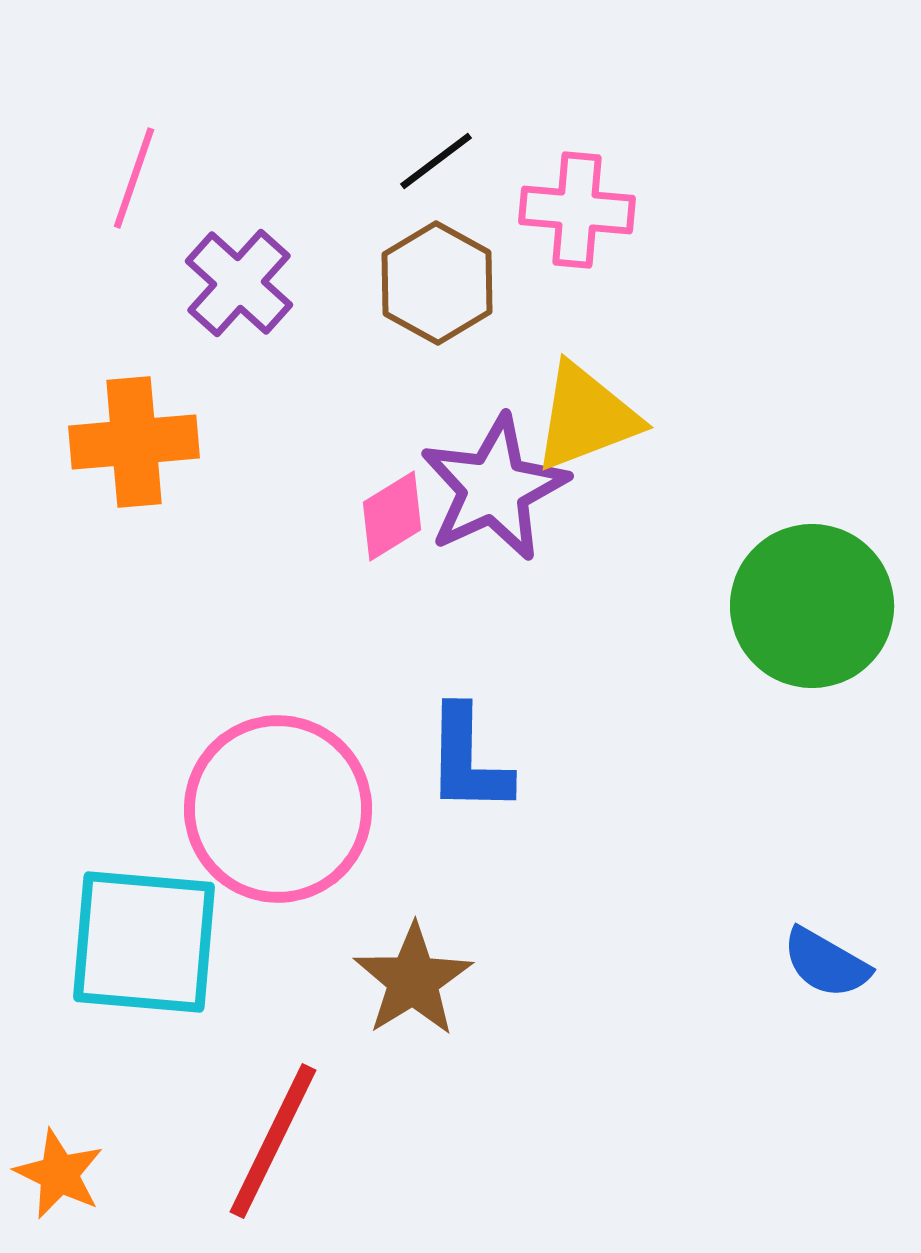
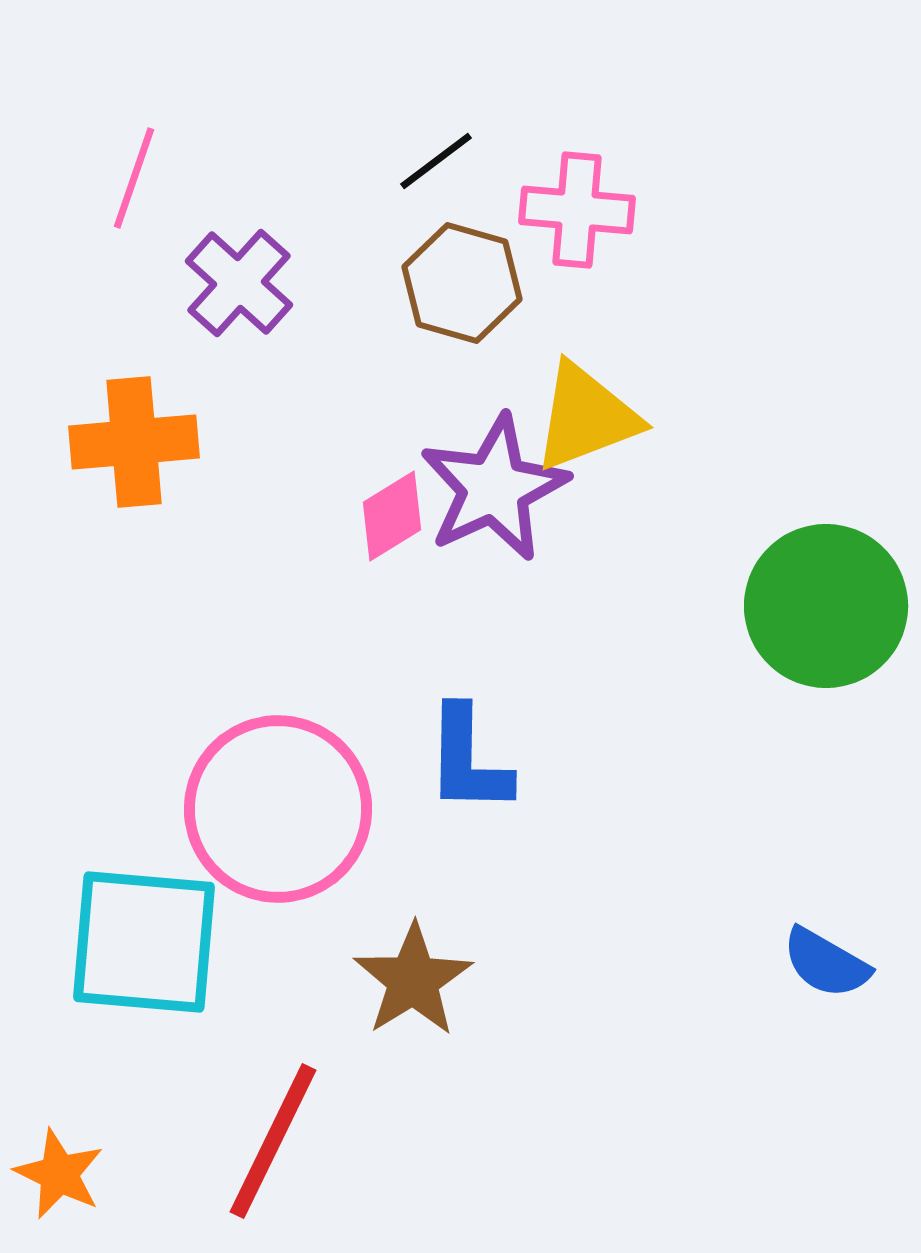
brown hexagon: moved 25 px right; rotated 13 degrees counterclockwise
green circle: moved 14 px right
